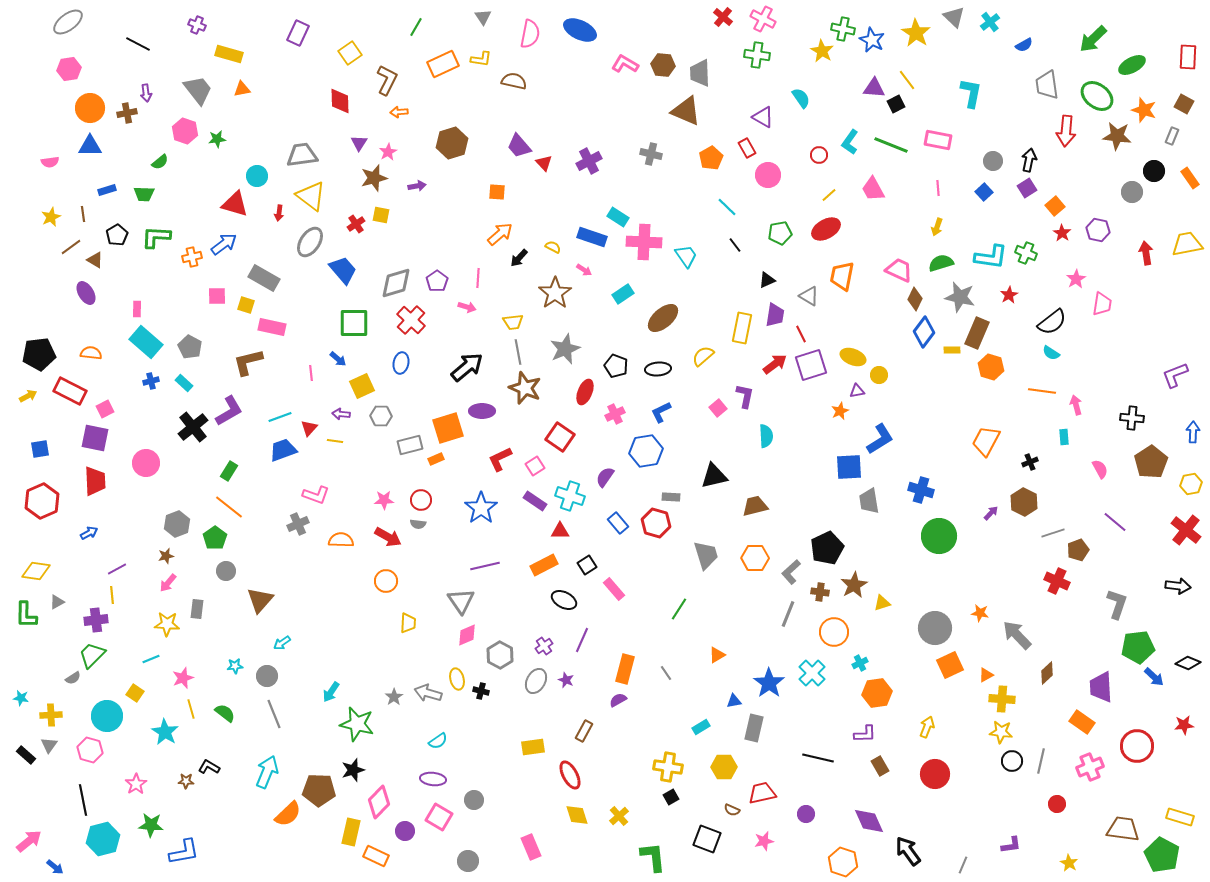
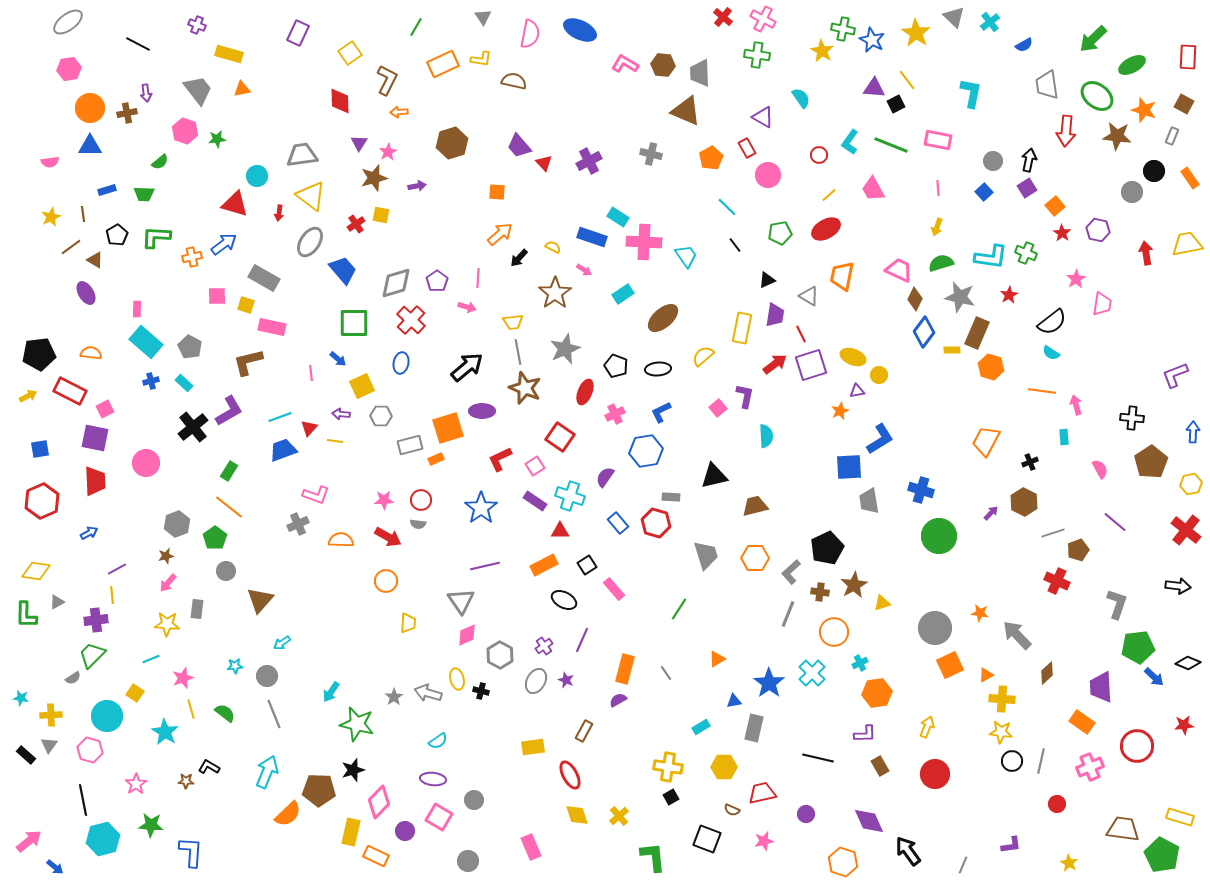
orange triangle at (717, 655): moved 4 px down
blue L-shape at (184, 852): moved 7 px right; rotated 76 degrees counterclockwise
